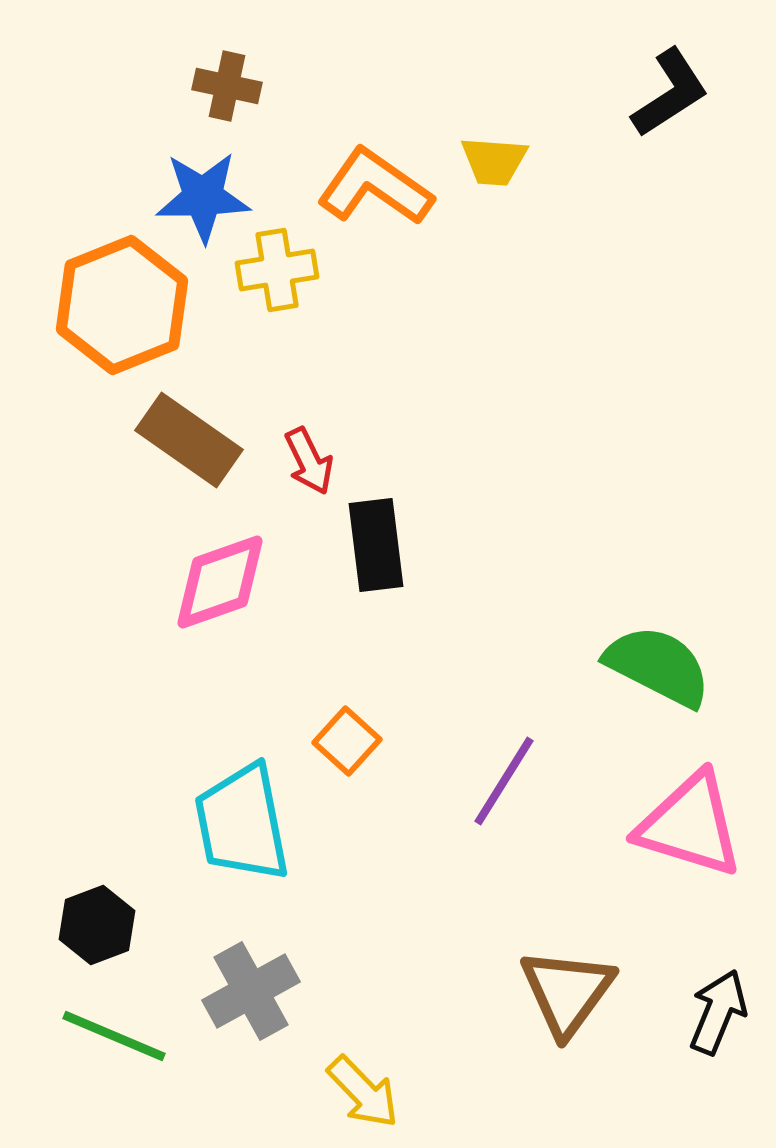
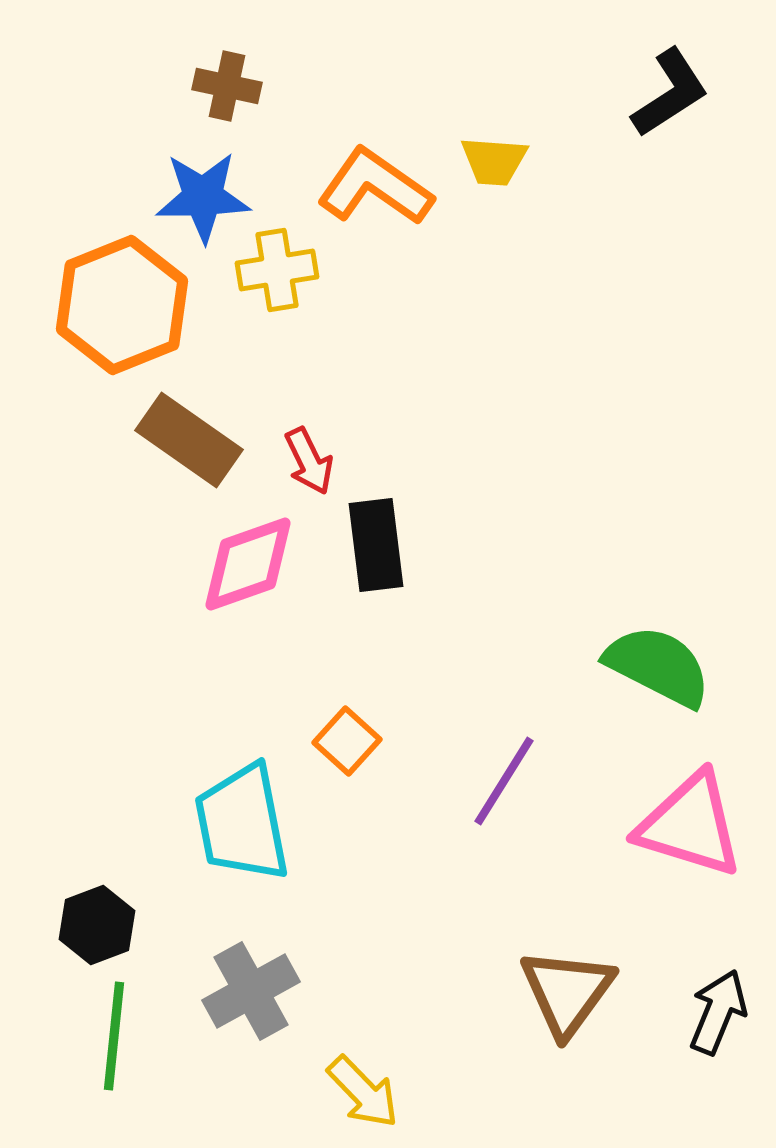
pink diamond: moved 28 px right, 18 px up
green line: rotated 73 degrees clockwise
